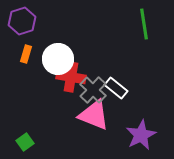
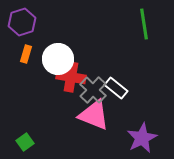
purple hexagon: moved 1 px down
purple star: moved 1 px right, 3 px down
